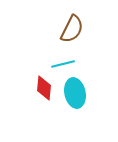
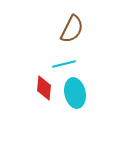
cyan line: moved 1 px right
